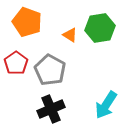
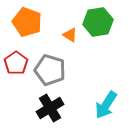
green hexagon: moved 2 px left, 6 px up
gray pentagon: rotated 12 degrees counterclockwise
black cross: moved 1 px left, 1 px up; rotated 8 degrees counterclockwise
